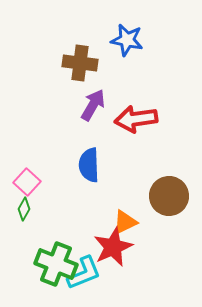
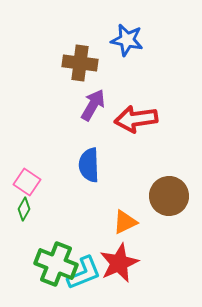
pink square: rotated 8 degrees counterclockwise
red star: moved 6 px right, 16 px down
